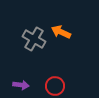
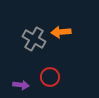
orange arrow: rotated 30 degrees counterclockwise
red circle: moved 5 px left, 9 px up
